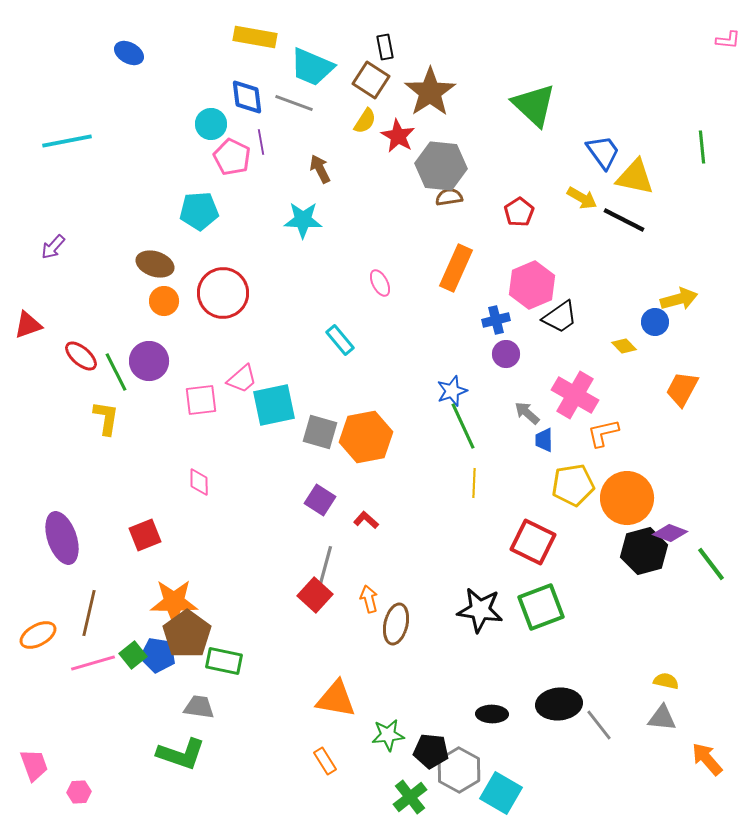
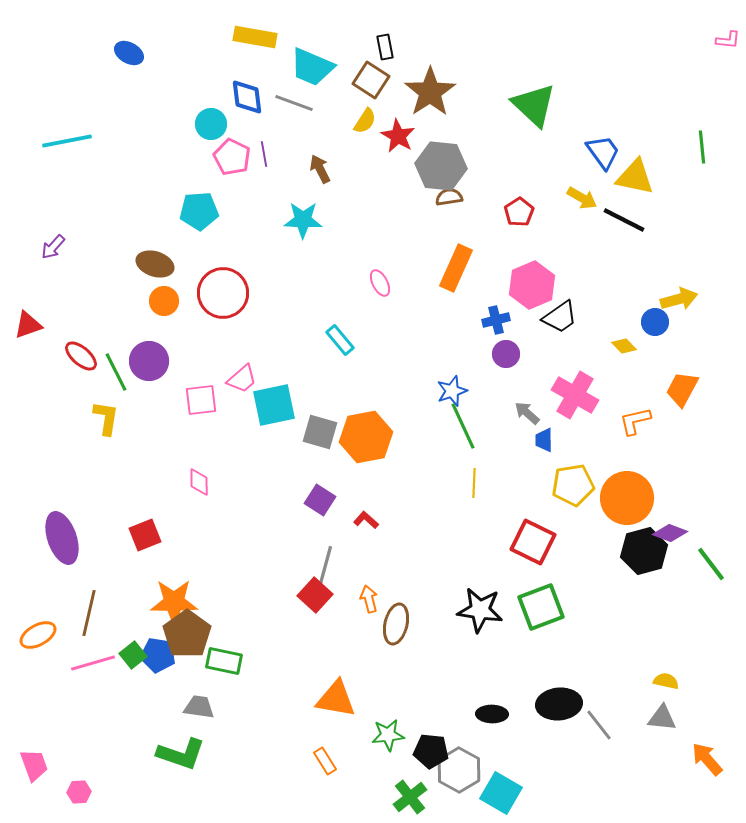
purple line at (261, 142): moved 3 px right, 12 px down
orange L-shape at (603, 433): moved 32 px right, 12 px up
